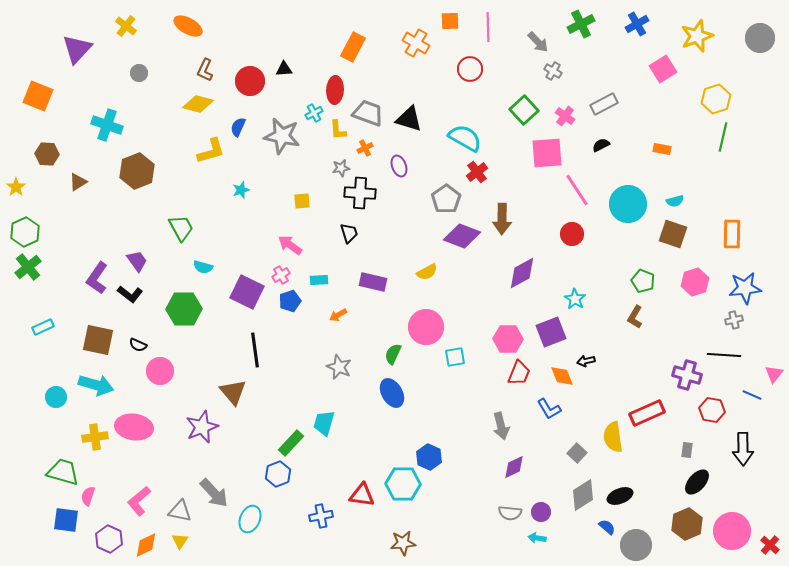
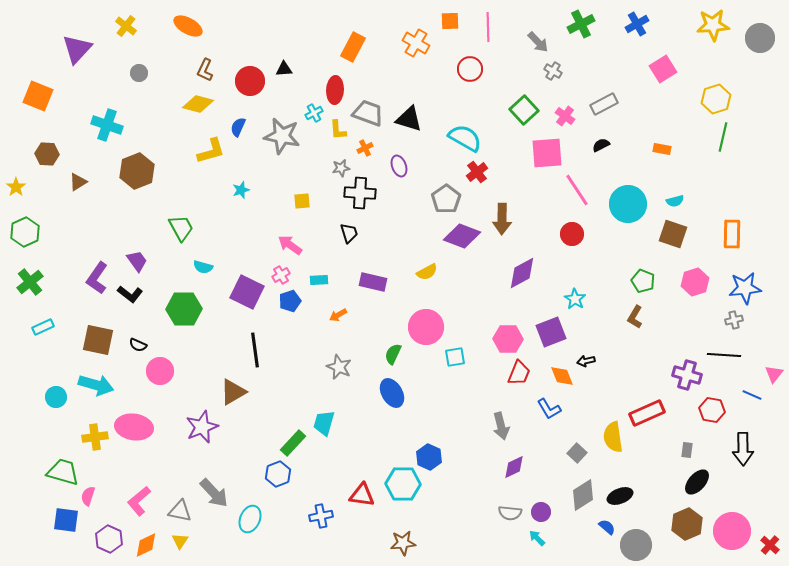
yellow star at (697, 36): moved 16 px right, 11 px up; rotated 16 degrees clockwise
green cross at (28, 267): moved 2 px right, 15 px down
brown triangle at (233, 392): rotated 40 degrees clockwise
green rectangle at (291, 443): moved 2 px right
cyan arrow at (537, 538): rotated 36 degrees clockwise
